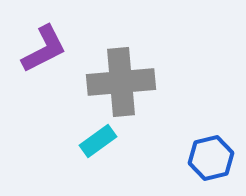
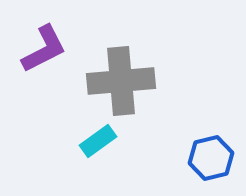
gray cross: moved 1 px up
